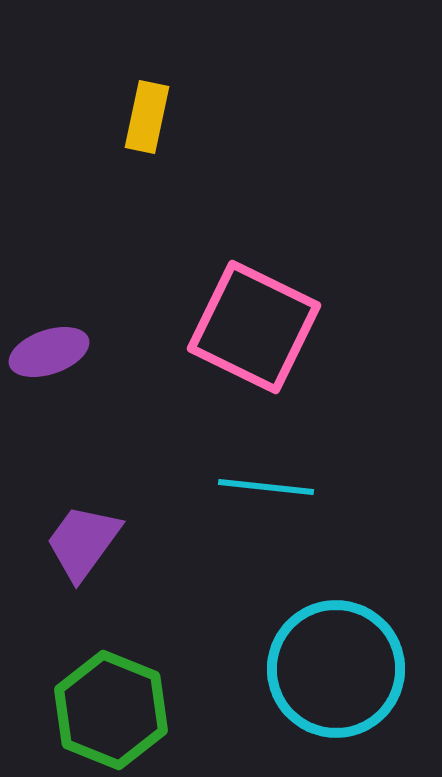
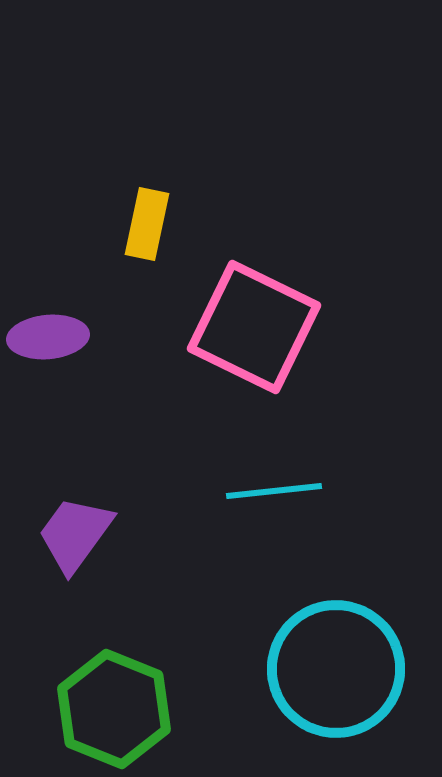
yellow rectangle: moved 107 px down
purple ellipse: moved 1 px left, 15 px up; rotated 14 degrees clockwise
cyan line: moved 8 px right, 4 px down; rotated 12 degrees counterclockwise
purple trapezoid: moved 8 px left, 8 px up
green hexagon: moved 3 px right, 1 px up
